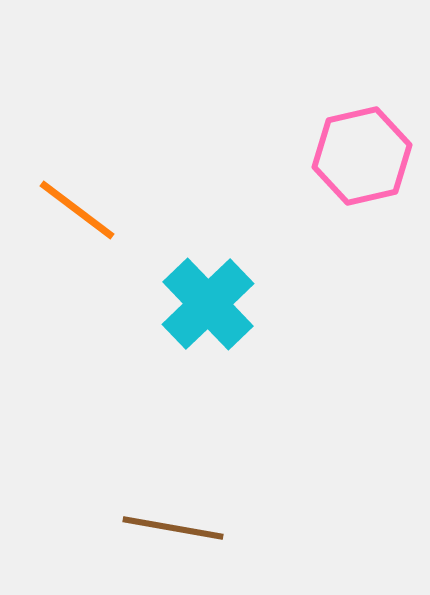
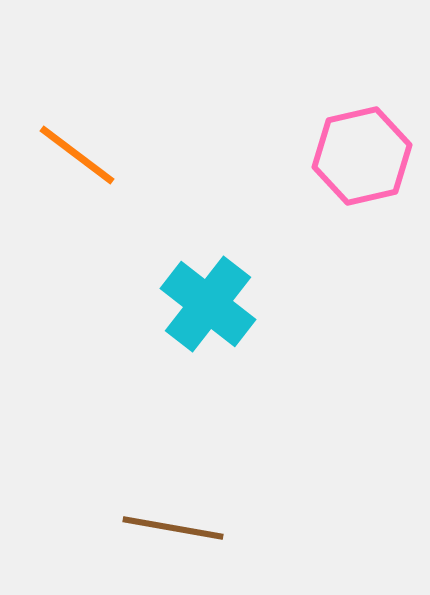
orange line: moved 55 px up
cyan cross: rotated 8 degrees counterclockwise
